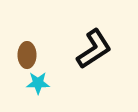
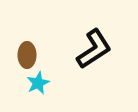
cyan star: rotated 25 degrees counterclockwise
